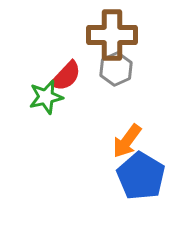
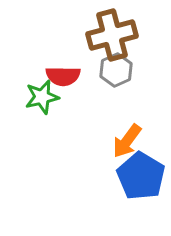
brown cross: rotated 15 degrees counterclockwise
gray hexagon: moved 1 px down
red semicircle: moved 3 px left; rotated 48 degrees clockwise
green star: moved 4 px left
